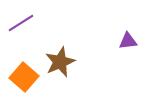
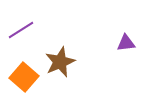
purple line: moved 7 px down
purple triangle: moved 2 px left, 2 px down
